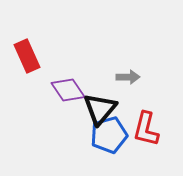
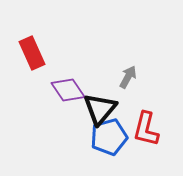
red rectangle: moved 5 px right, 3 px up
gray arrow: rotated 60 degrees counterclockwise
blue pentagon: moved 2 px down
